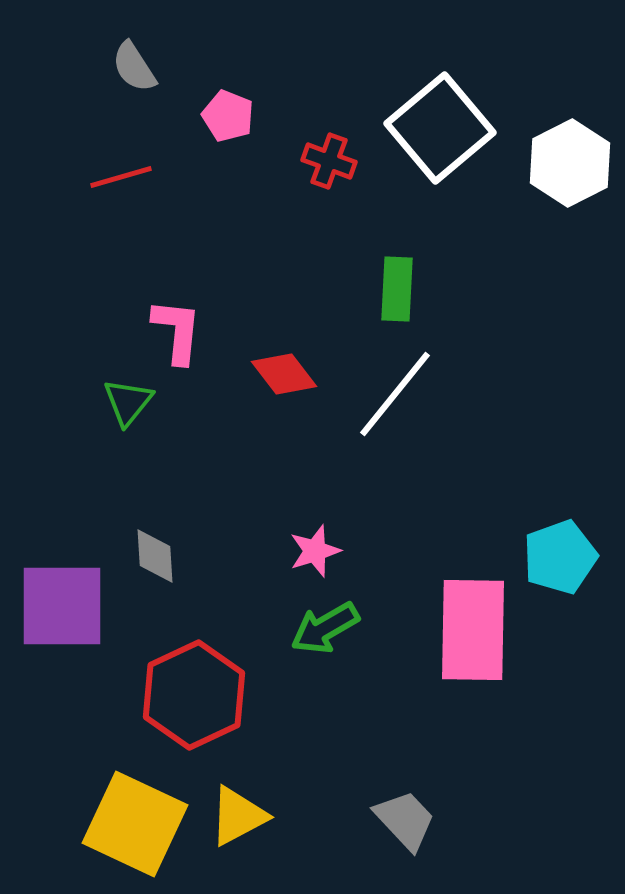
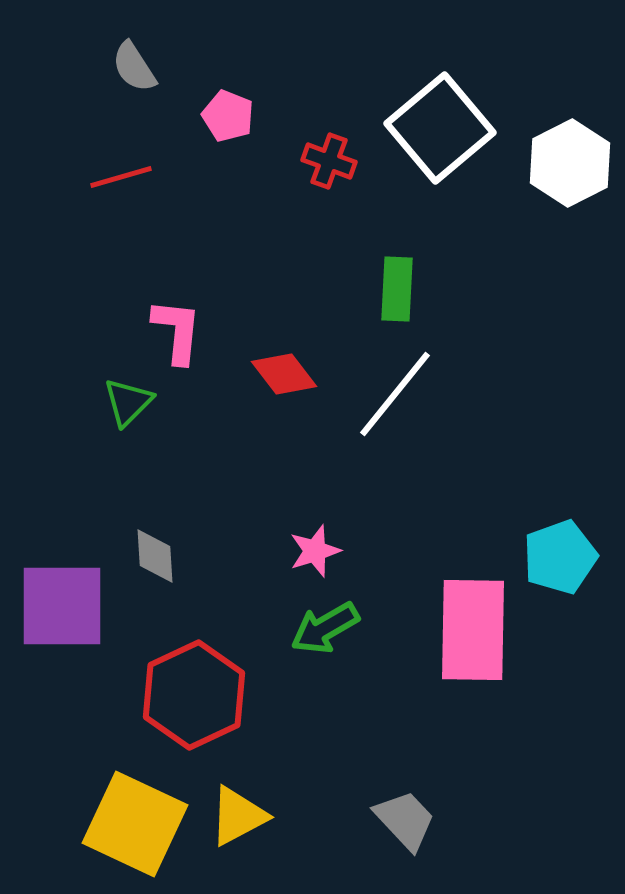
green triangle: rotated 6 degrees clockwise
